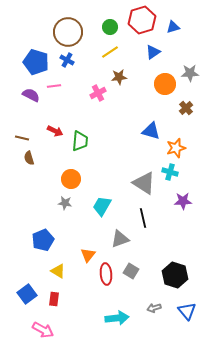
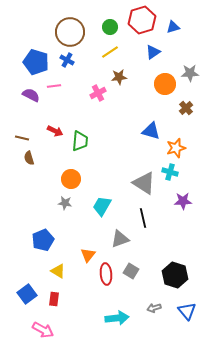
brown circle at (68, 32): moved 2 px right
